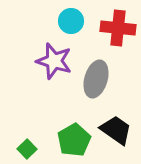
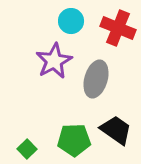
red cross: rotated 16 degrees clockwise
purple star: rotated 27 degrees clockwise
green pentagon: rotated 28 degrees clockwise
